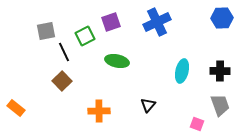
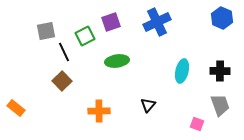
blue hexagon: rotated 25 degrees clockwise
green ellipse: rotated 20 degrees counterclockwise
